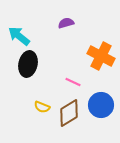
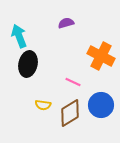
cyan arrow: rotated 30 degrees clockwise
yellow semicircle: moved 1 px right, 2 px up; rotated 14 degrees counterclockwise
brown diamond: moved 1 px right
